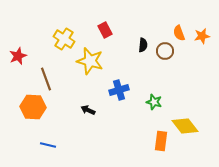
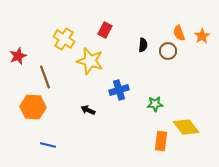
red rectangle: rotated 56 degrees clockwise
orange star: rotated 21 degrees counterclockwise
brown circle: moved 3 px right
brown line: moved 1 px left, 2 px up
green star: moved 1 px right, 2 px down; rotated 21 degrees counterclockwise
yellow diamond: moved 1 px right, 1 px down
